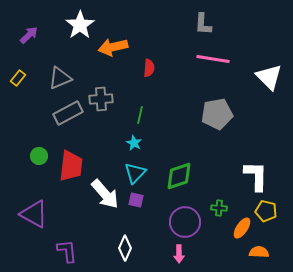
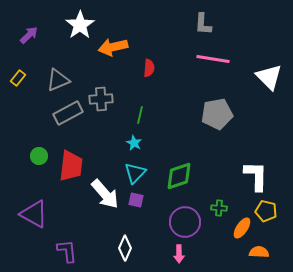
gray triangle: moved 2 px left, 2 px down
